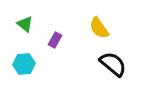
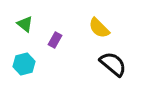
yellow semicircle: rotated 10 degrees counterclockwise
cyan hexagon: rotated 10 degrees counterclockwise
